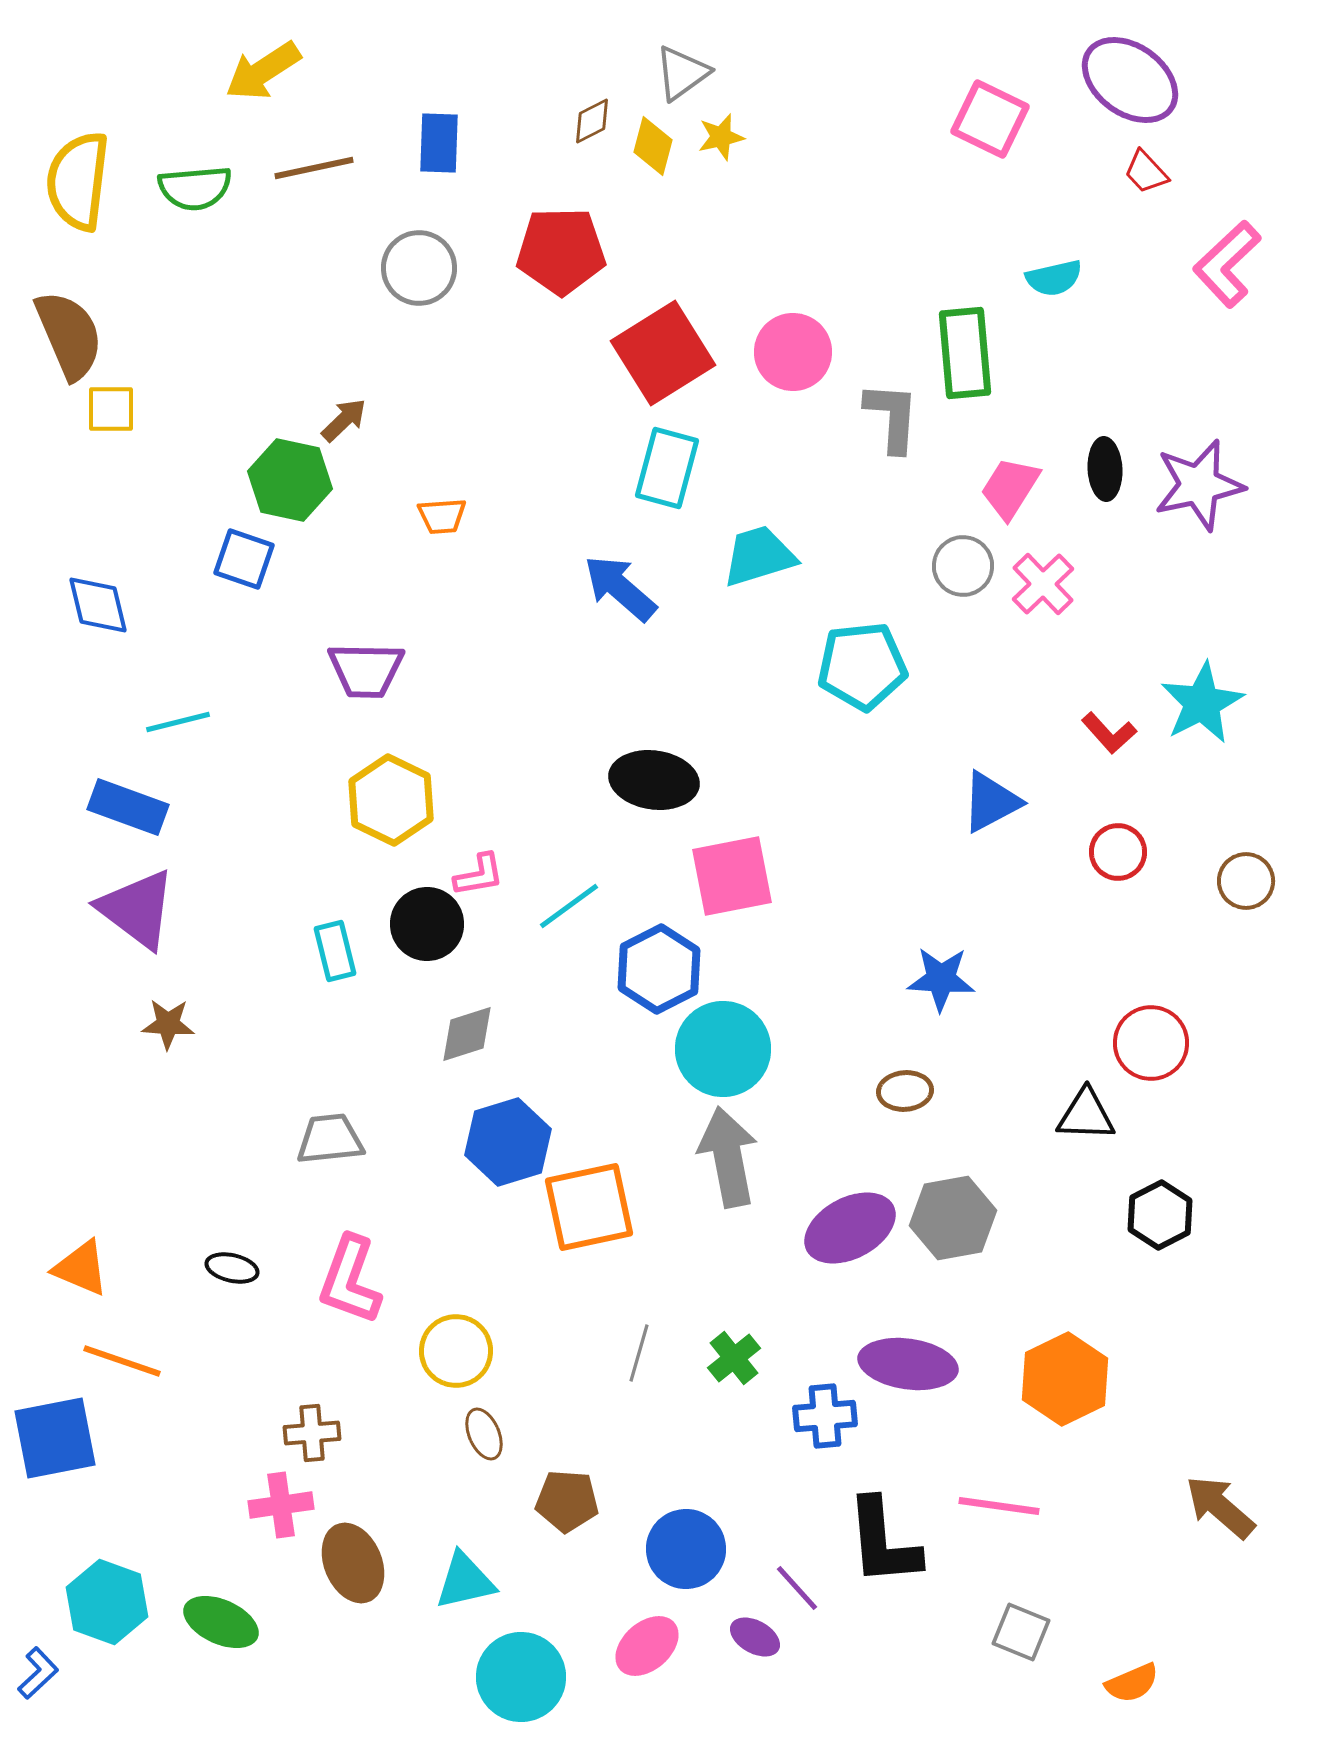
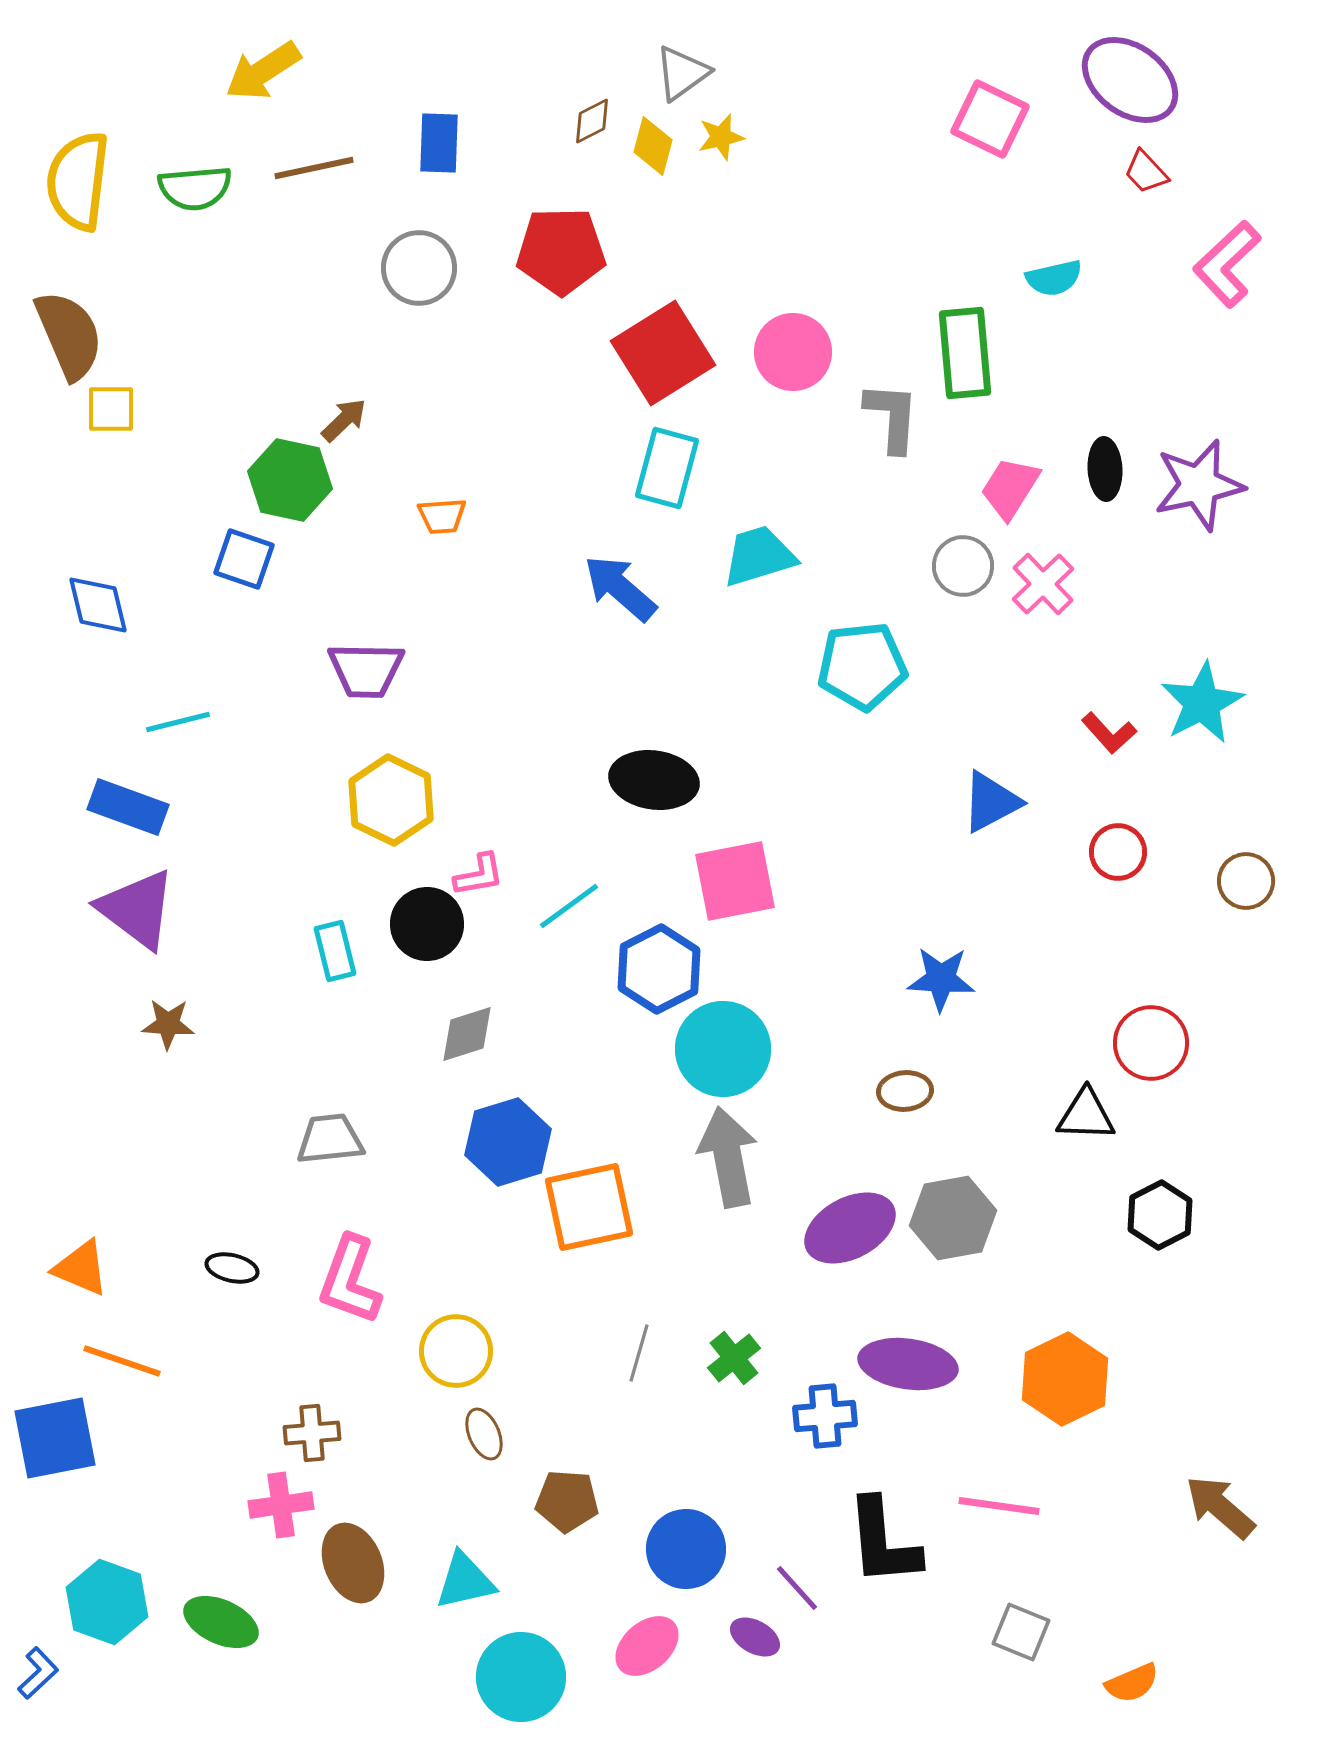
pink square at (732, 876): moved 3 px right, 5 px down
